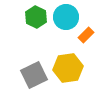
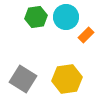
green hexagon: rotated 25 degrees clockwise
yellow hexagon: moved 1 px left, 11 px down
gray square: moved 11 px left, 4 px down; rotated 32 degrees counterclockwise
